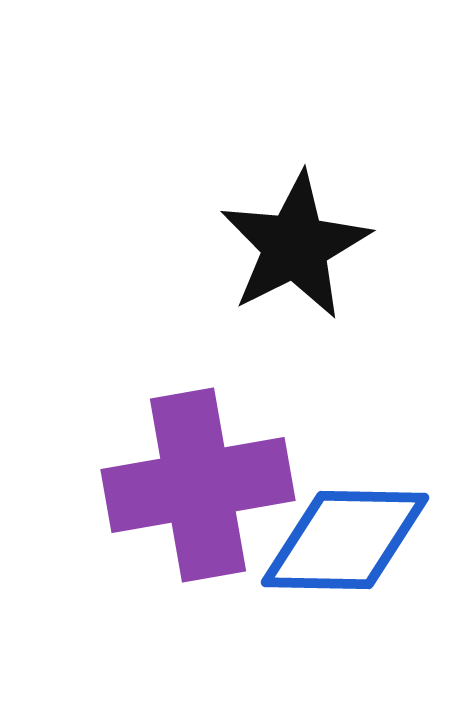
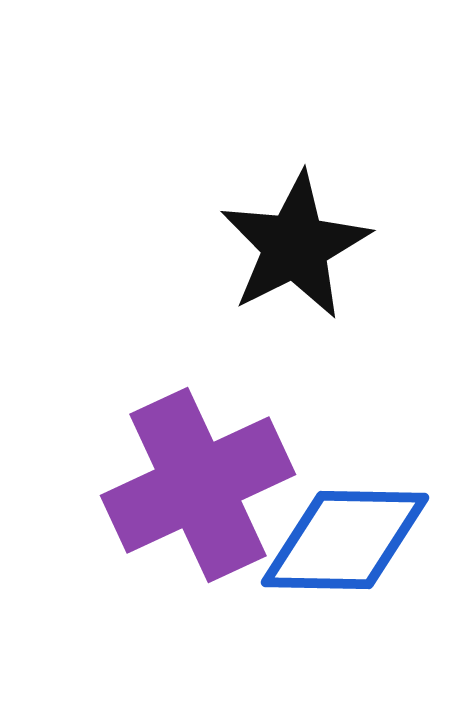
purple cross: rotated 15 degrees counterclockwise
